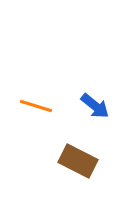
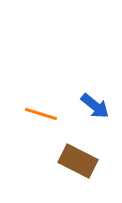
orange line: moved 5 px right, 8 px down
